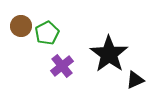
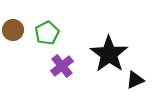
brown circle: moved 8 px left, 4 px down
